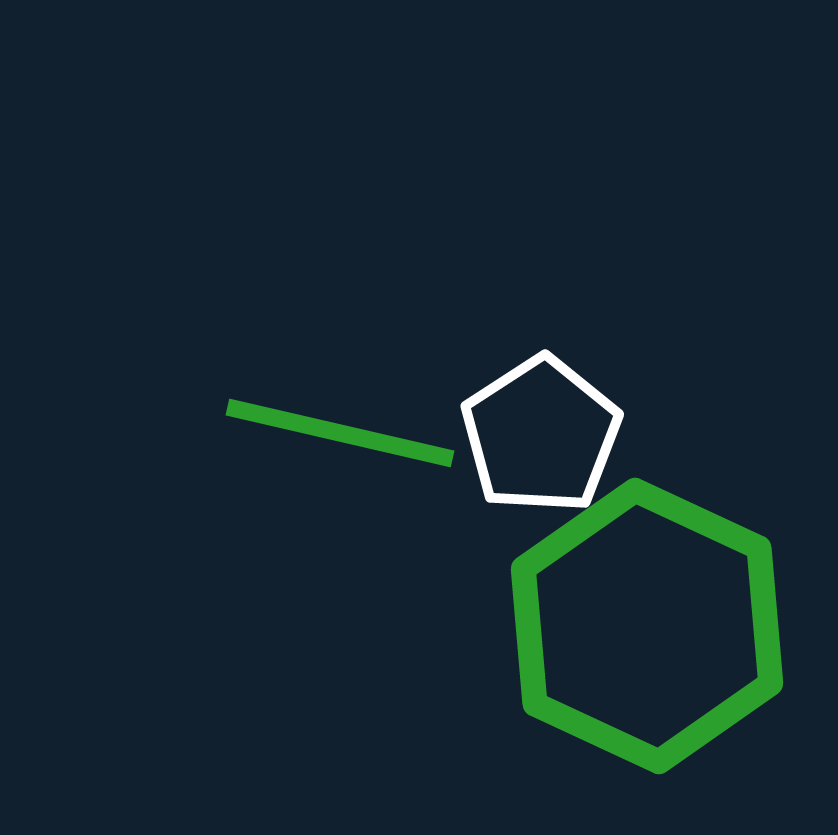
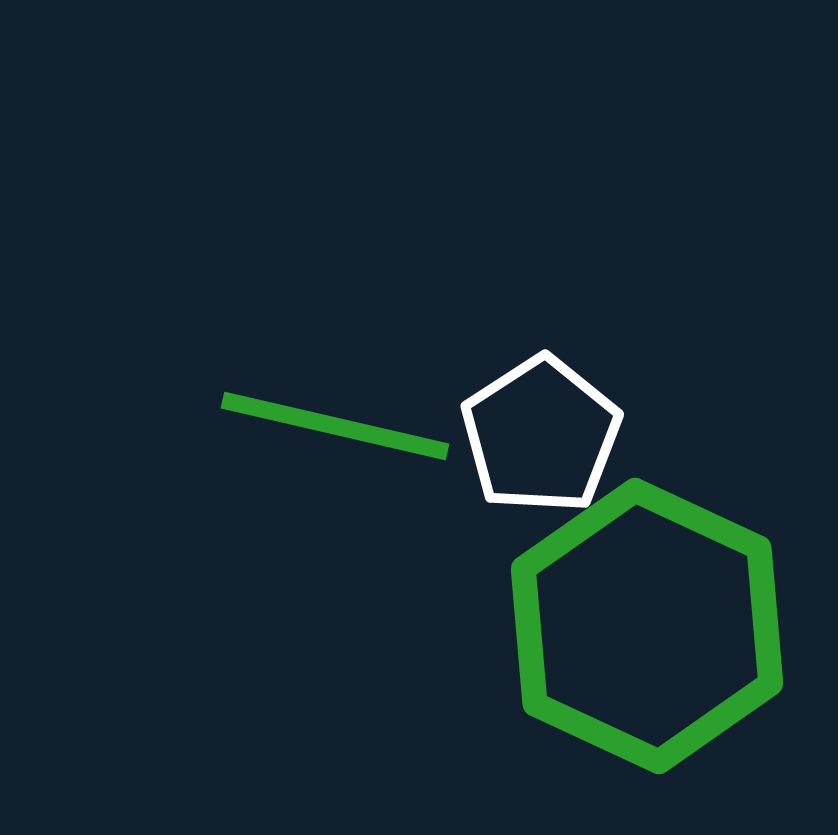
green line: moved 5 px left, 7 px up
